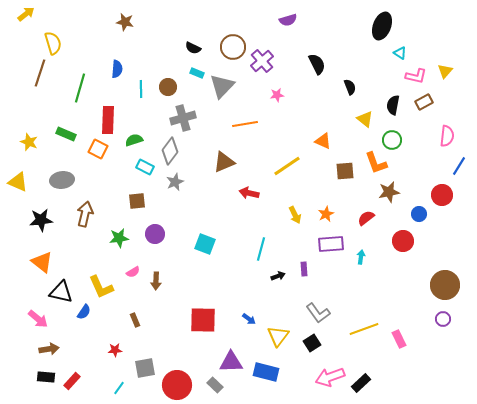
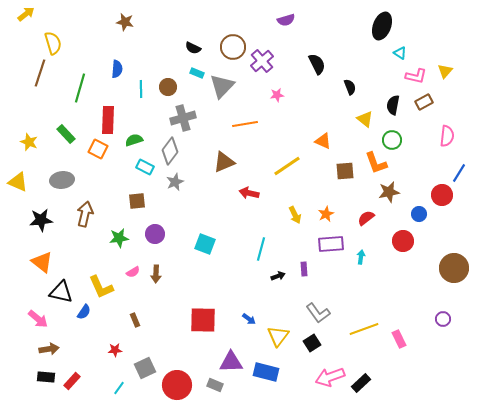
purple semicircle at (288, 20): moved 2 px left
green rectangle at (66, 134): rotated 24 degrees clockwise
blue line at (459, 166): moved 7 px down
brown arrow at (156, 281): moved 7 px up
brown circle at (445, 285): moved 9 px right, 17 px up
gray square at (145, 368): rotated 15 degrees counterclockwise
gray rectangle at (215, 385): rotated 21 degrees counterclockwise
